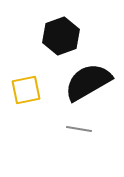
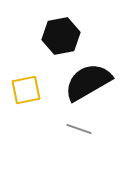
black hexagon: rotated 9 degrees clockwise
gray line: rotated 10 degrees clockwise
